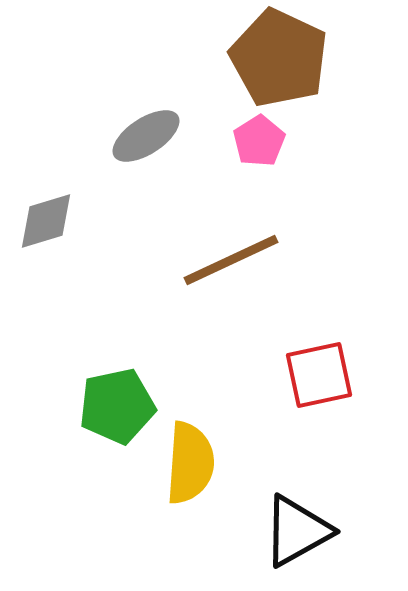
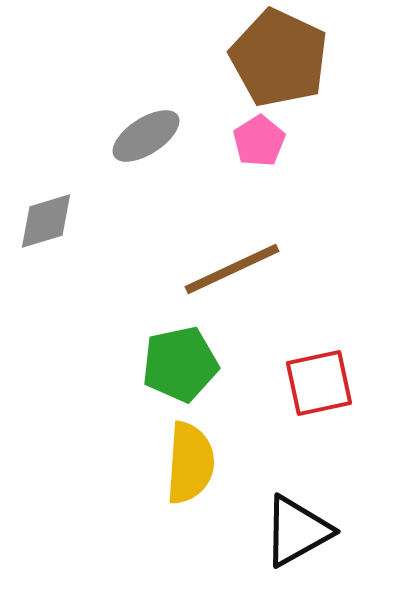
brown line: moved 1 px right, 9 px down
red square: moved 8 px down
green pentagon: moved 63 px right, 42 px up
